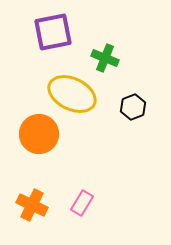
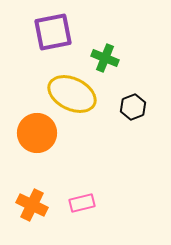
orange circle: moved 2 px left, 1 px up
pink rectangle: rotated 45 degrees clockwise
